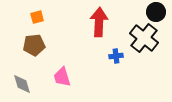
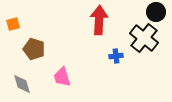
orange square: moved 24 px left, 7 px down
red arrow: moved 2 px up
brown pentagon: moved 4 px down; rotated 25 degrees clockwise
